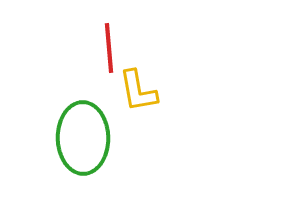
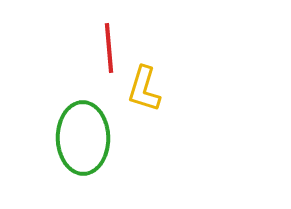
yellow L-shape: moved 6 px right, 2 px up; rotated 27 degrees clockwise
